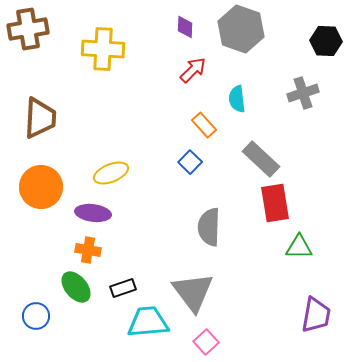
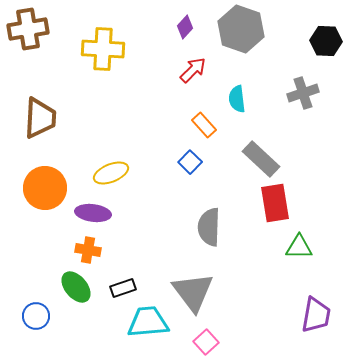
purple diamond: rotated 40 degrees clockwise
orange circle: moved 4 px right, 1 px down
